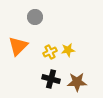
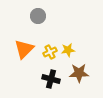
gray circle: moved 3 px right, 1 px up
orange triangle: moved 6 px right, 3 px down
brown star: moved 2 px right, 9 px up
